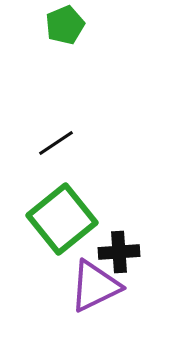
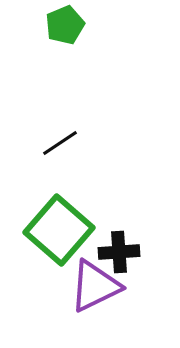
black line: moved 4 px right
green square: moved 3 px left, 11 px down; rotated 10 degrees counterclockwise
